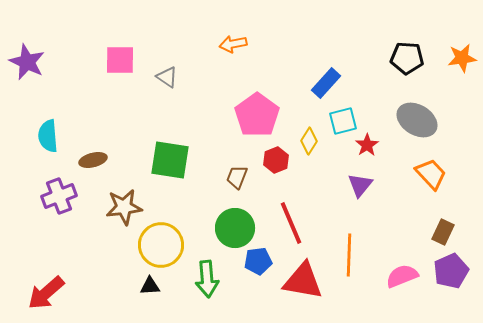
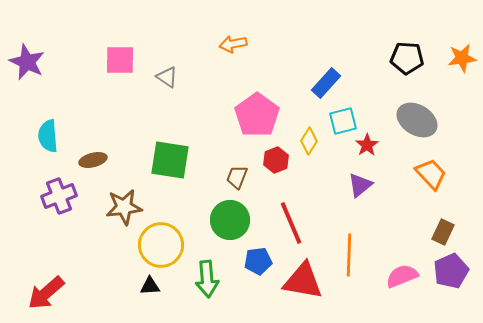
purple triangle: rotated 12 degrees clockwise
green circle: moved 5 px left, 8 px up
